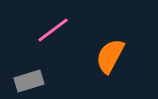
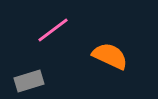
orange semicircle: rotated 87 degrees clockwise
